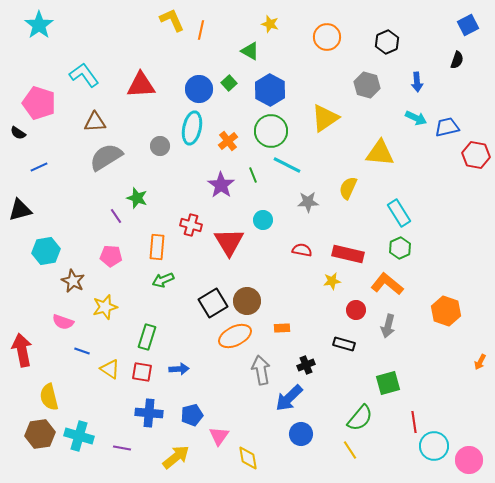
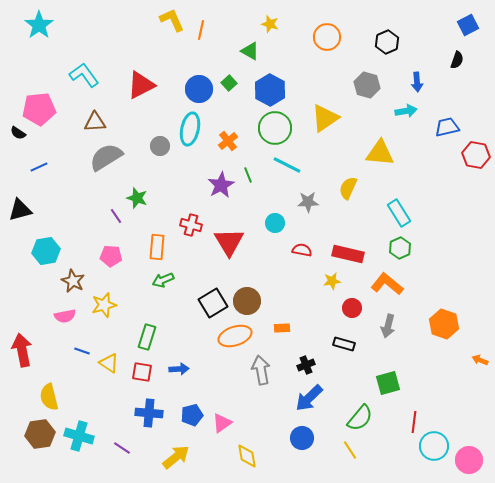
red triangle at (141, 85): rotated 24 degrees counterclockwise
pink pentagon at (39, 103): moved 6 px down; rotated 24 degrees counterclockwise
cyan arrow at (416, 118): moved 10 px left, 7 px up; rotated 35 degrees counterclockwise
cyan ellipse at (192, 128): moved 2 px left, 1 px down
green circle at (271, 131): moved 4 px right, 3 px up
green line at (253, 175): moved 5 px left
purple star at (221, 185): rotated 8 degrees clockwise
cyan circle at (263, 220): moved 12 px right, 3 px down
yellow star at (105, 307): moved 1 px left, 2 px up
red circle at (356, 310): moved 4 px left, 2 px up
orange hexagon at (446, 311): moved 2 px left, 13 px down
pink semicircle at (63, 322): moved 2 px right, 6 px up; rotated 30 degrees counterclockwise
orange ellipse at (235, 336): rotated 8 degrees clockwise
orange arrow at (480, 362): moved 2 px up; rotated 84 degrees clockwise
yellow triangle at (110, 369): moved 1 px left, 6 px up
blue arrow at (289, 398): moved 20 px right
red line at (414, 422): rotated 15 degrees clockwise
blue circle at (301, 434): moved 1 px right, 4 px down
pink triangle at (219, 436): moved 3 px right, 13 px up; rotated 20 degrees clockwise
purple line at (122, 448): rotated 24 degrees clockwise
yellow diamond at (248, 458): moved 1 px left, 2 px up
